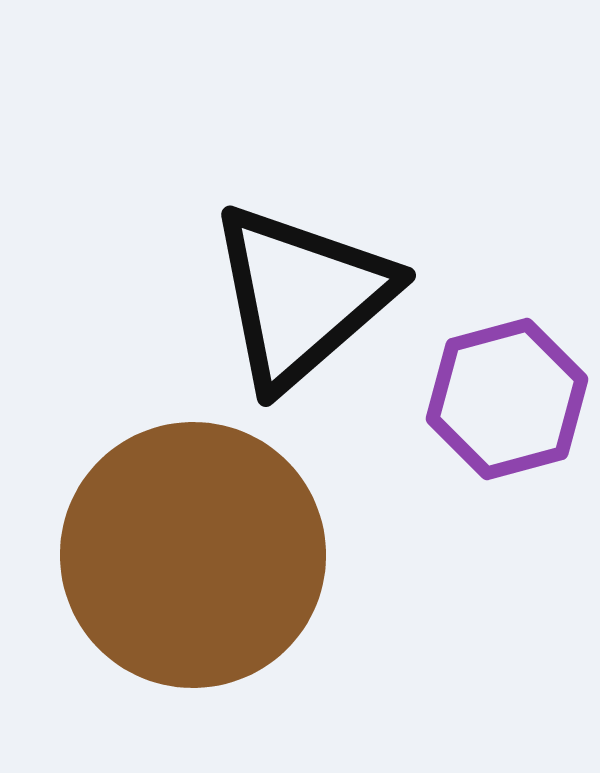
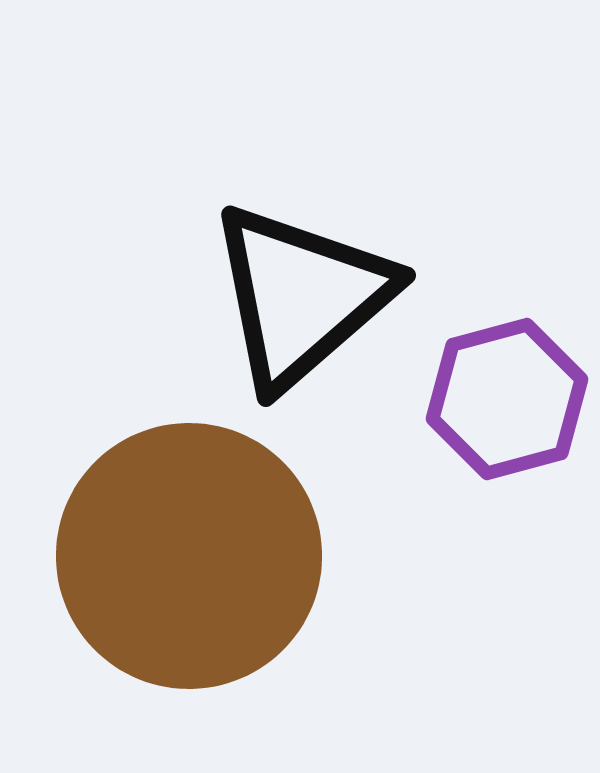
brown circle: moved 4 px left, 1 px down
